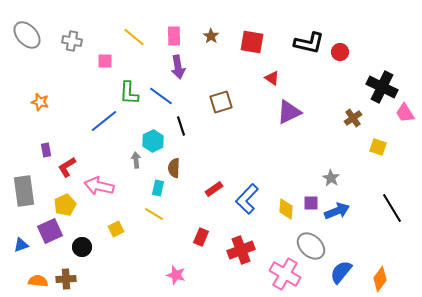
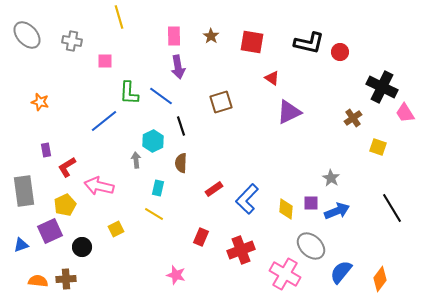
yellow line at (134, 37): moved 15 px left, 20 px up; rotated 35 degrees clockwise
brown semicircle at (174, 168): moved 7 px right, 5 px up
